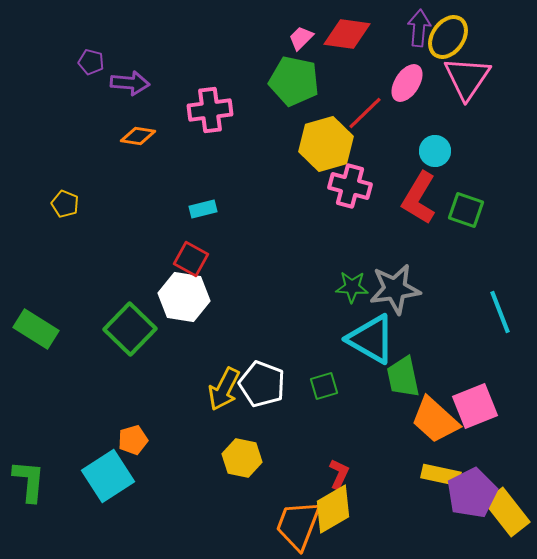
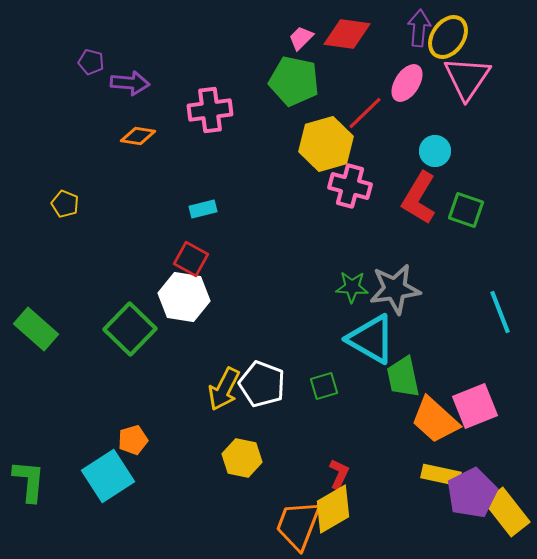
green rectangle at (36, 329): rotated 9 degrees clockwise
